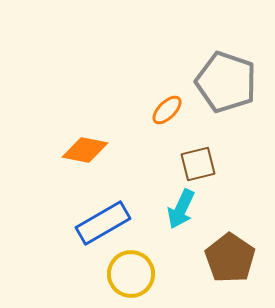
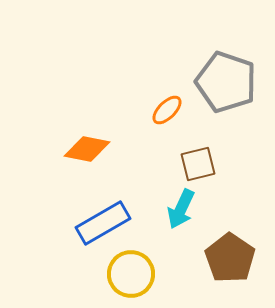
orange diamond: moved 2 px right, 1 px up
